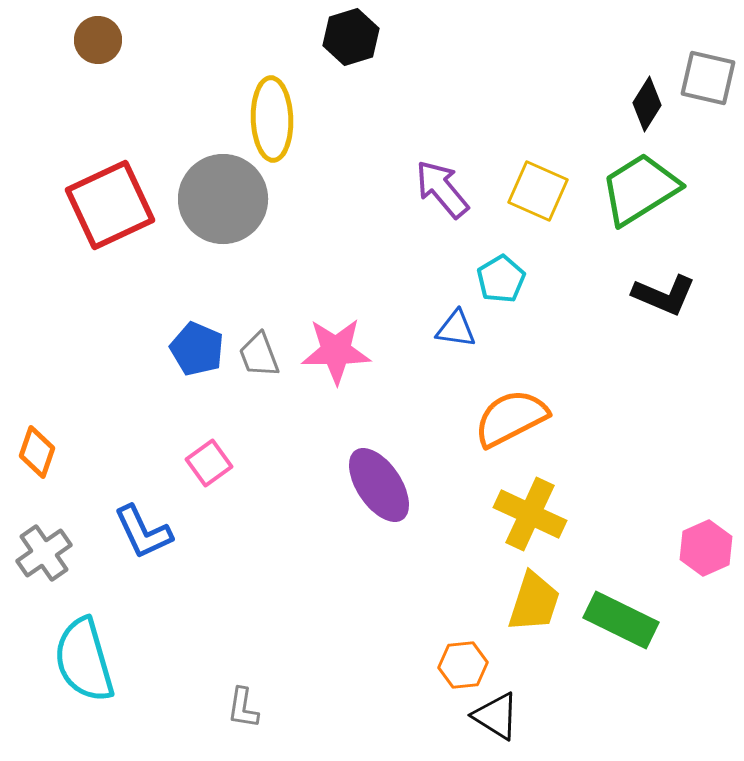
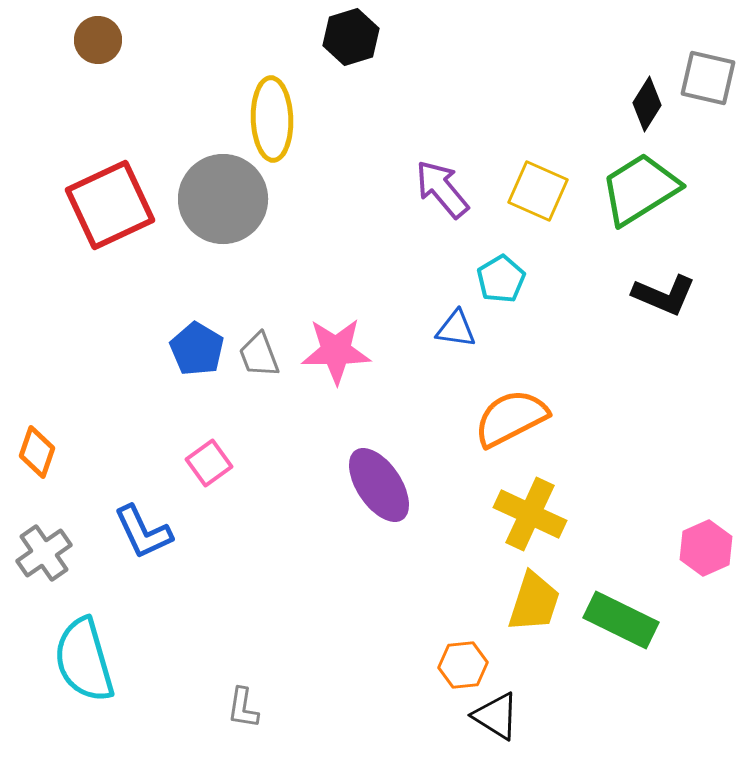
blue pentagon: rotated 8 degrees clockwise
